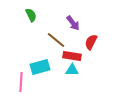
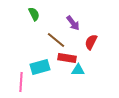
green semicircle: moved 3 px right, 1 px up
red rectangle: moved 5 px left, 2 px down
cyan triangle: moved 6 px right
